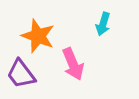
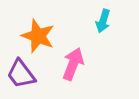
cyan arrow: moved 3 px up
pink arrow: rotated 136 degrees counterclockwise
